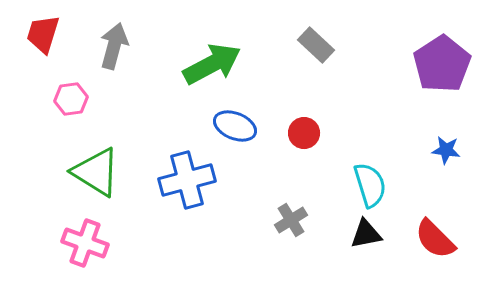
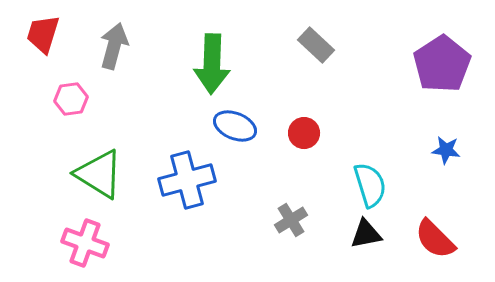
green arrow: rotated 120 degrees clockwise
green triangle: moved 3 px right, 2 px down
